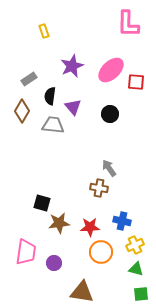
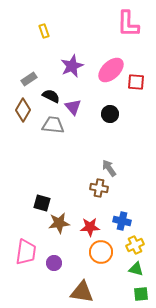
black semicircle: moved 1 px right; rotated 108 degrees clockwise
brown diamond: moved 1 px right, 1 px up
